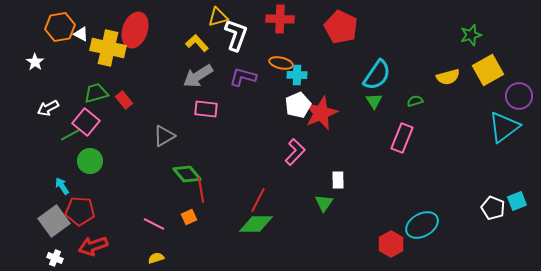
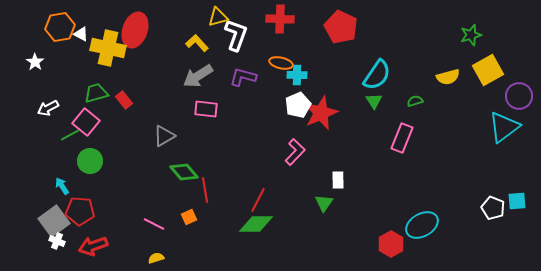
green diamond at (187, 174): moved 3 px left, 2 px up
red line at (201, 190): moved 4 px right
cyan square at (517, 201): rotated 18 degrees clockwise
white cross at (55, 258): moved 2 px right, 17 px up
